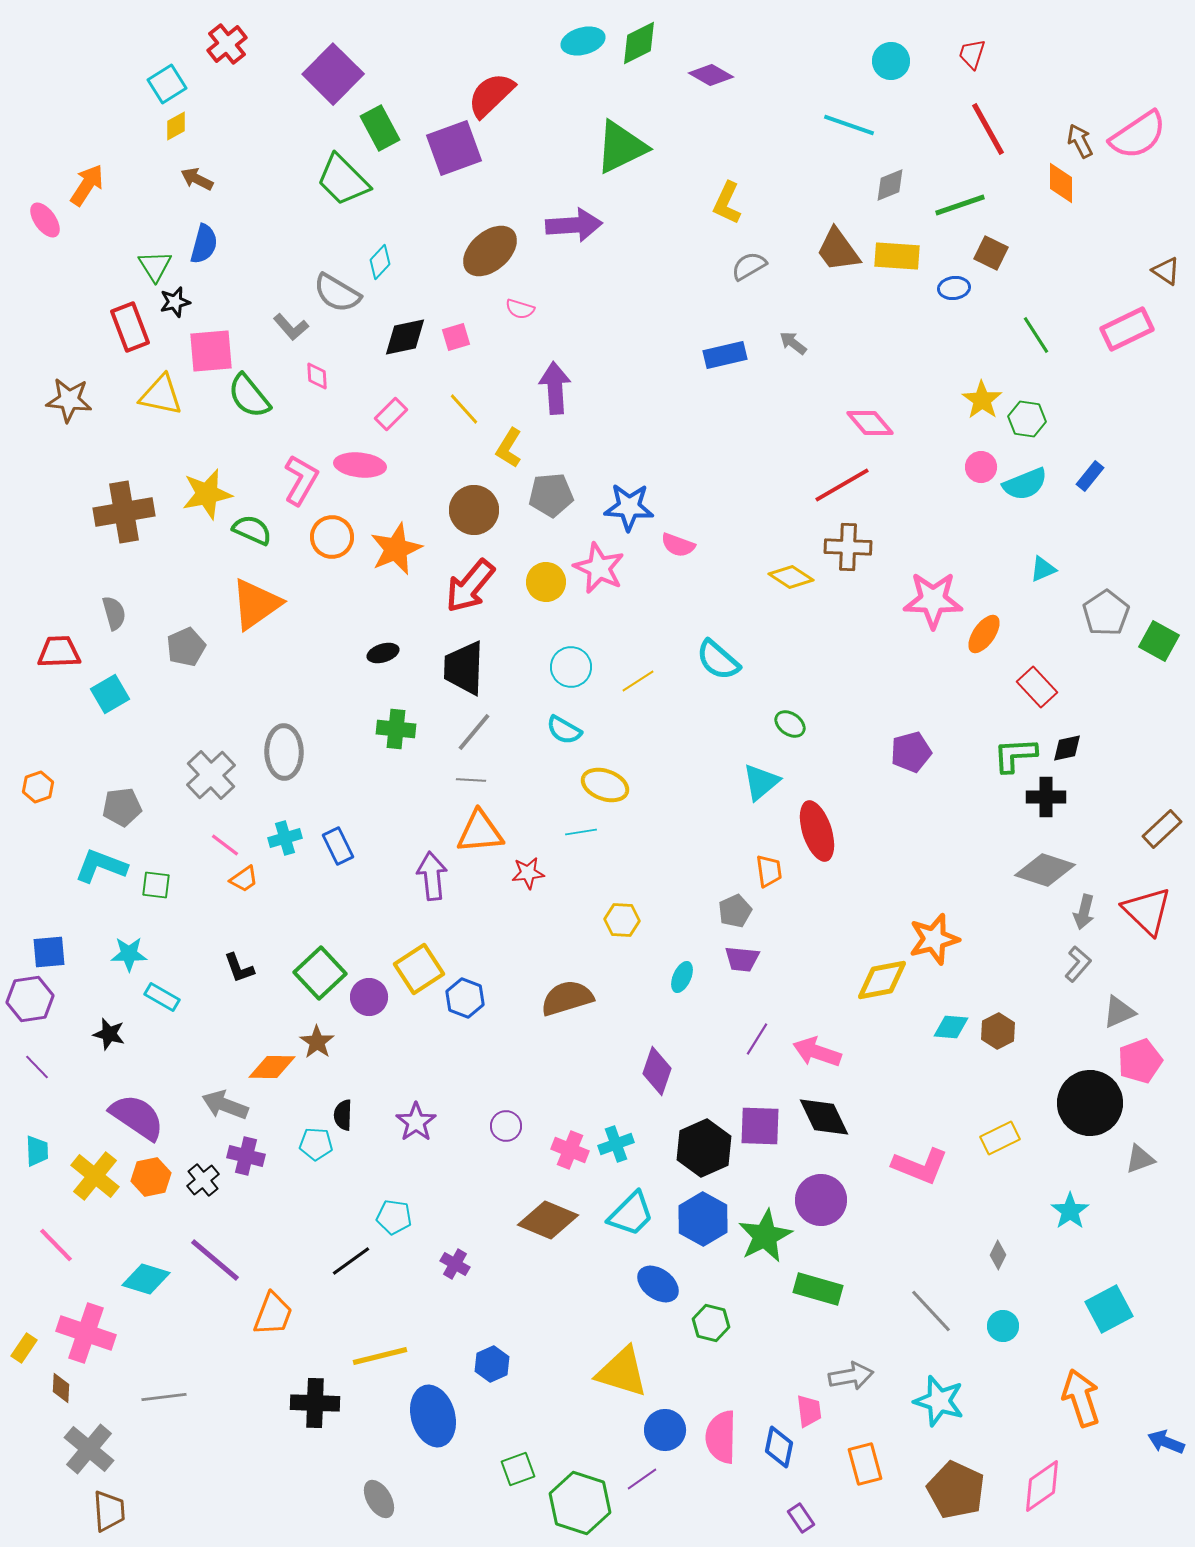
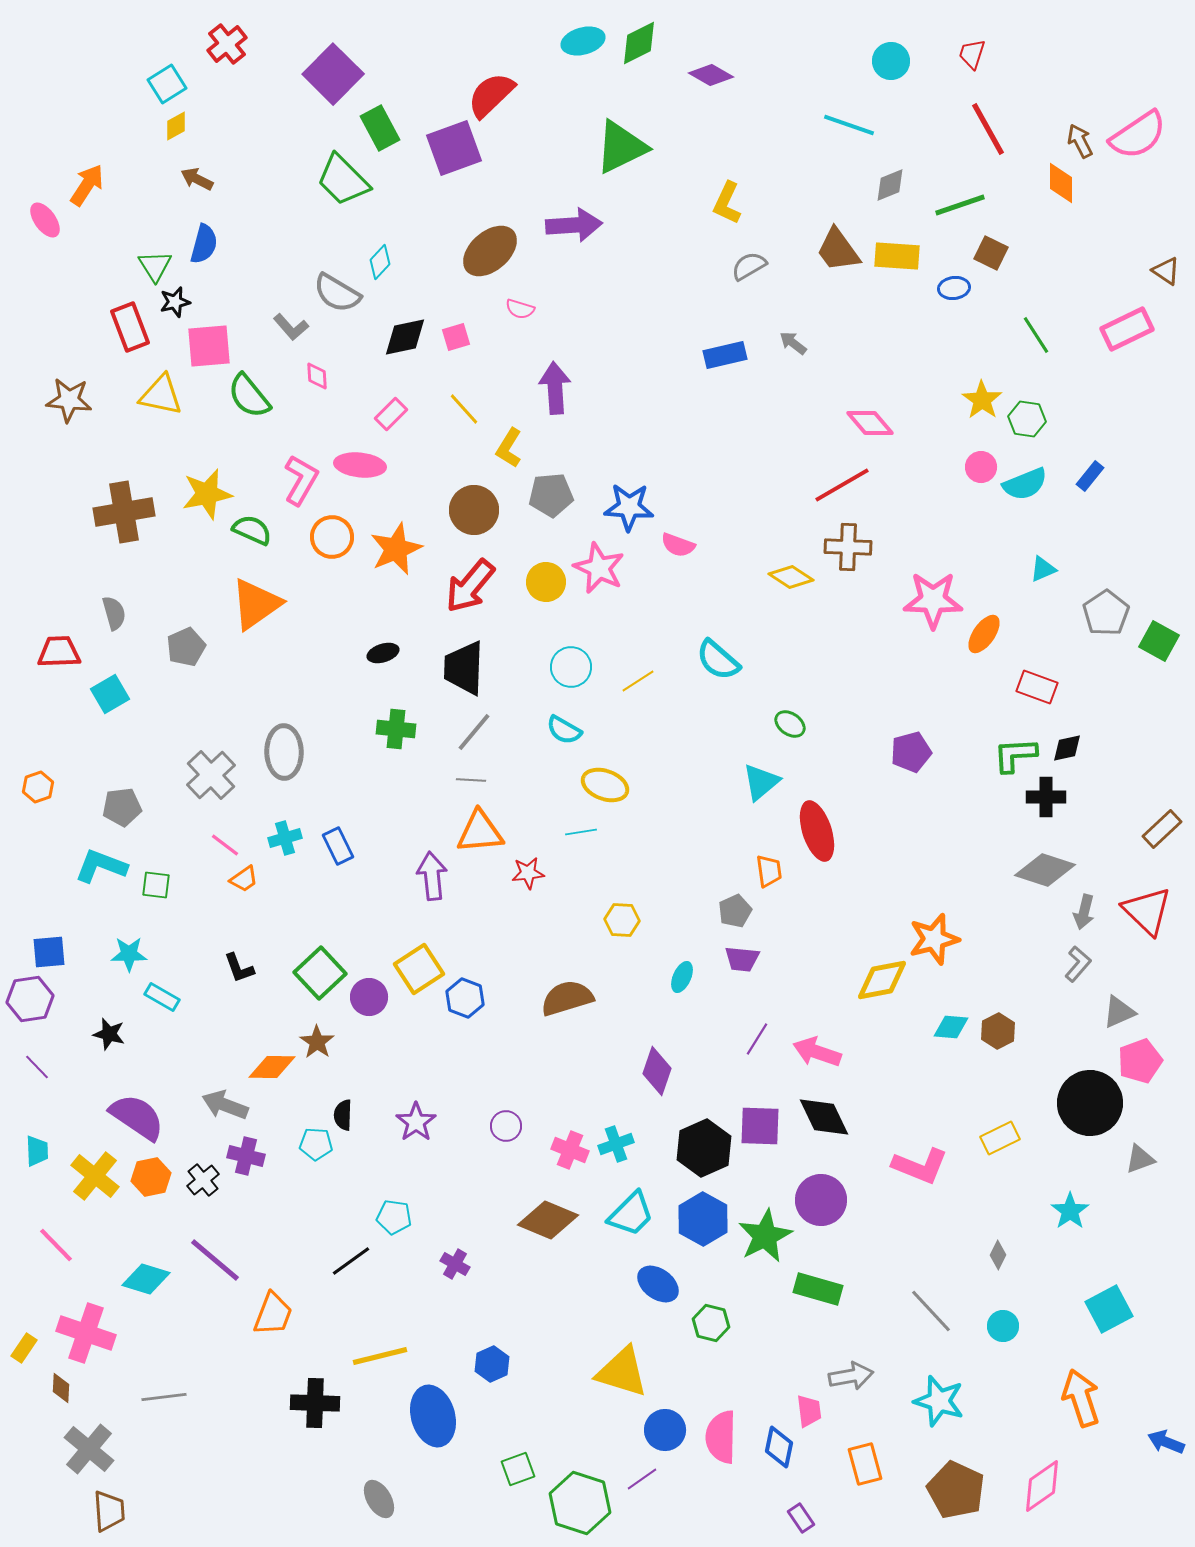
pink square at (211, 351): moved 2 px left, 5 px up
red rectangle at (1037, 687): rotated 27 degrees counterclockwise
